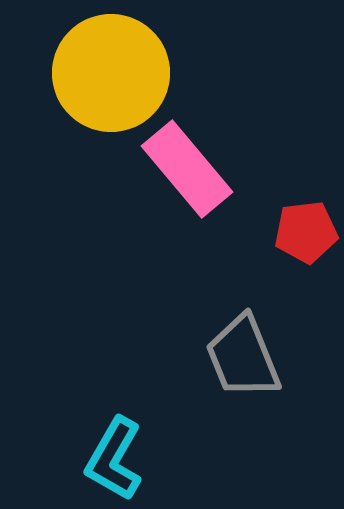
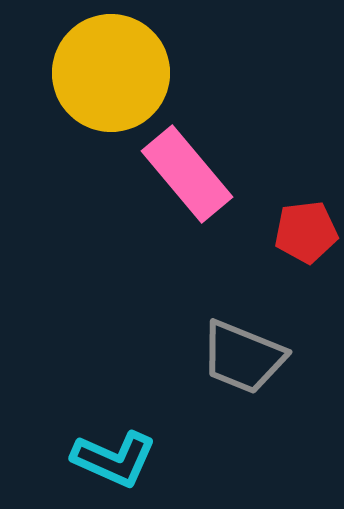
pink rectangle: moved 5 px down
gray trapezoid: rotated 46 degrees counterclockwise
cyan L-shape: rotated 96 degrees counterclockwise
